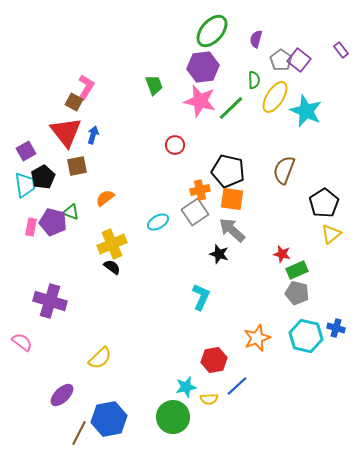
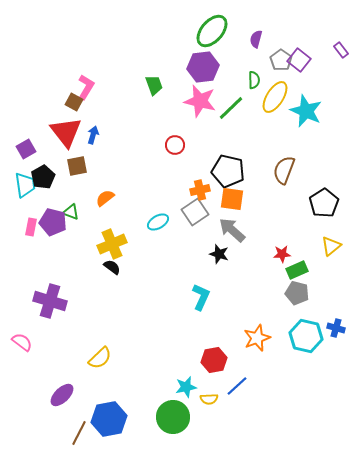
purple square at (26, 151): moved 2 px up
yellow triangle at (331, 234): moved 12 px down
red star at (282, 254): rotated 18 degrees counterclockwise
